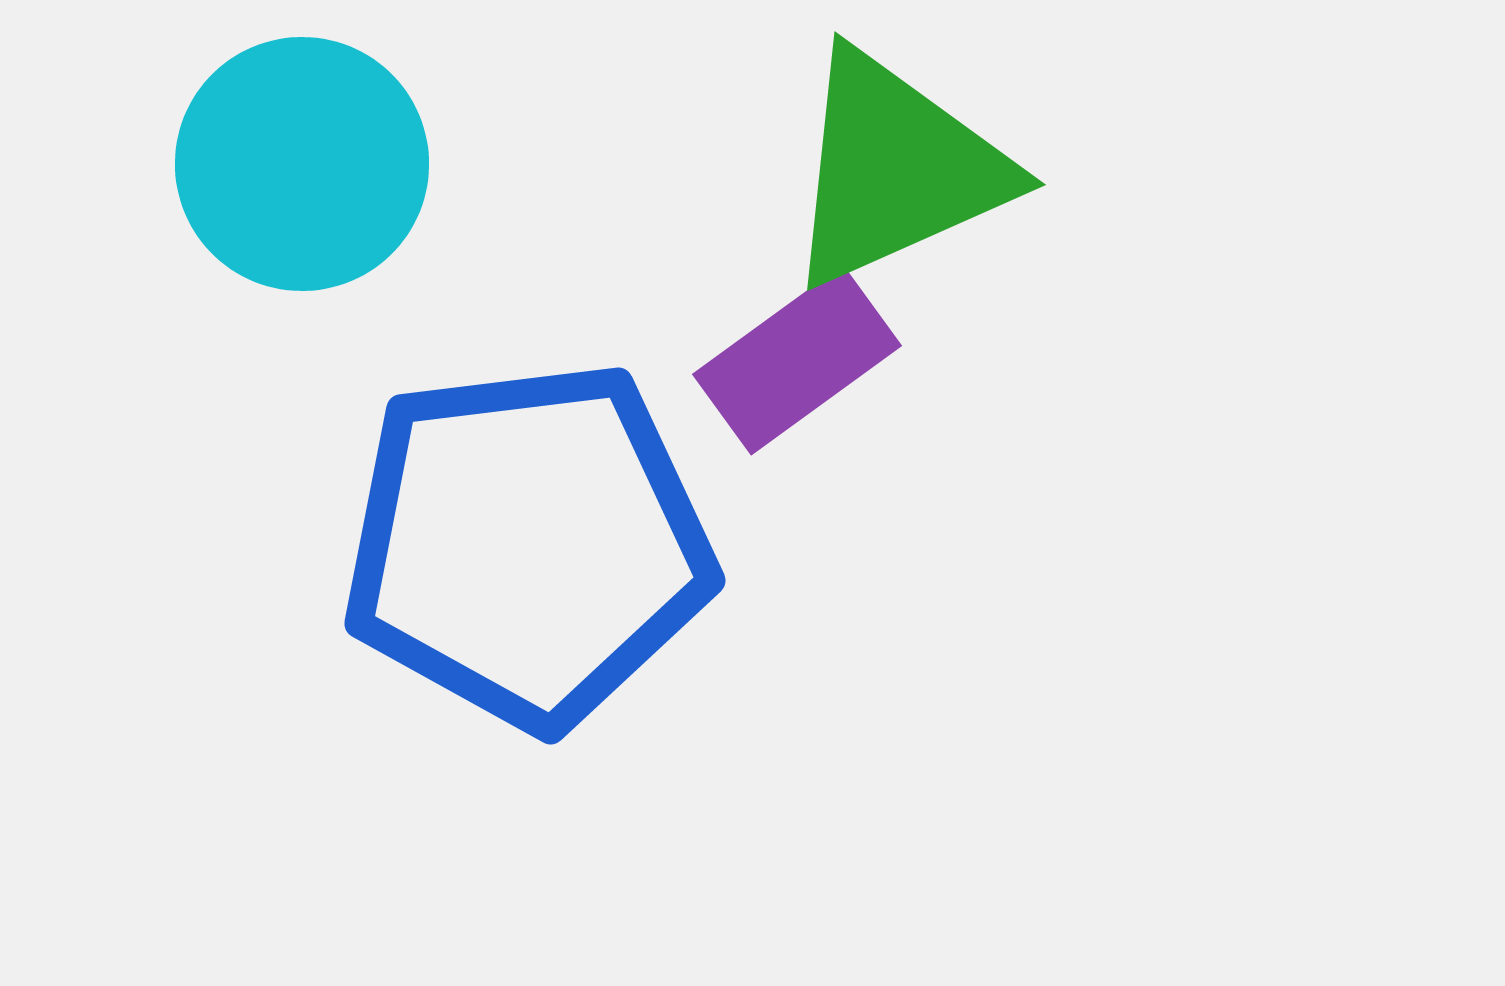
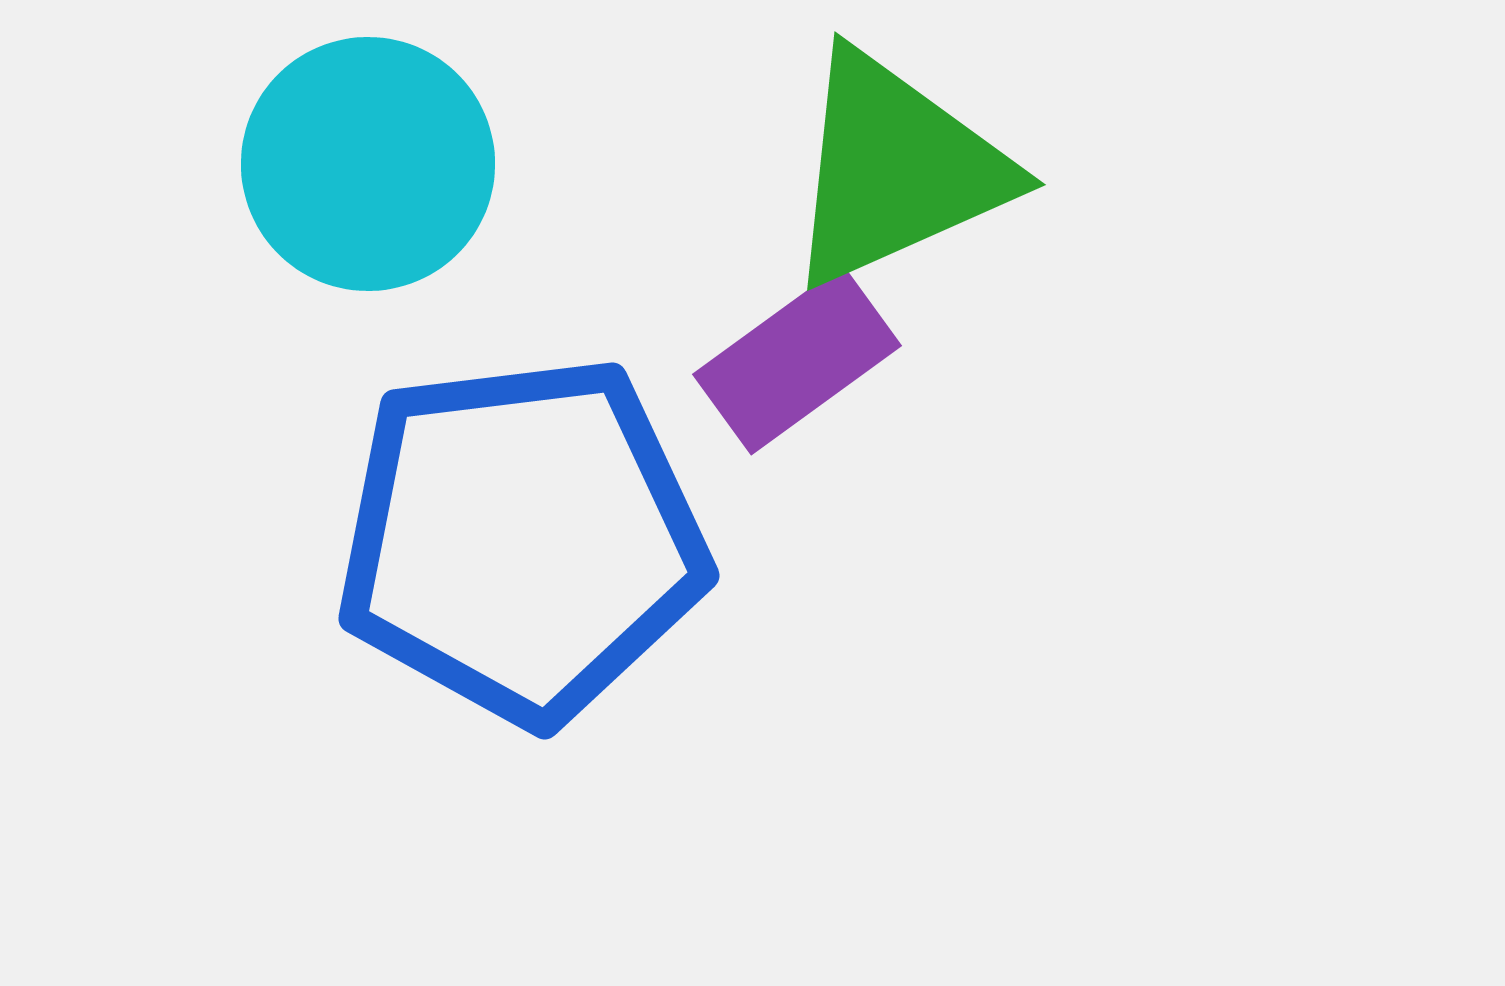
cyan circle: moved 66 px right
blue pentagon: moved 6 px left, 5 px up
